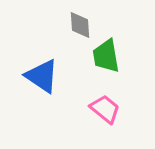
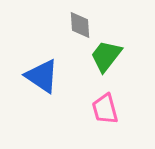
green trapezoid: rotated 48 degrees clockwise
pink trapezoid: rotated 144 degrees counterclockwise
